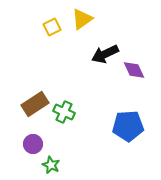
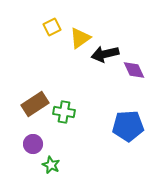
yellow triangle: moved 2 px left, 19 px down
black arrow: rotated 12 degrees clockwise
green cross: rotated 15 degrees counterclockwise
